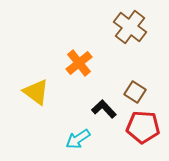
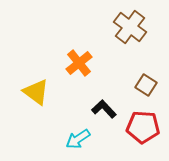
brown square: moved 11 px right, 7 px up
